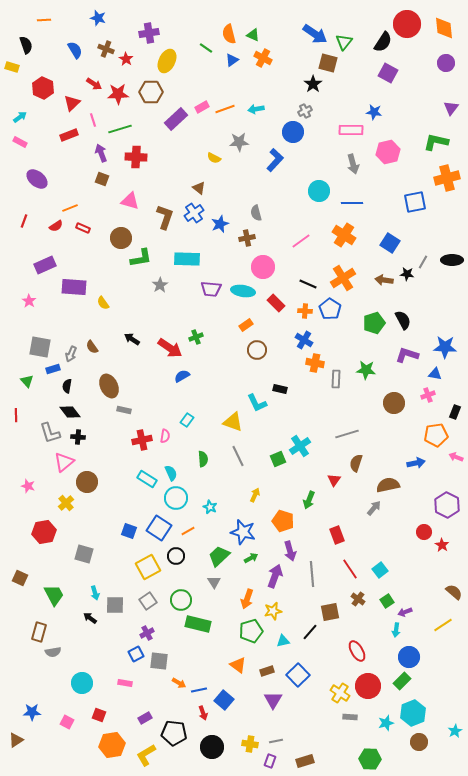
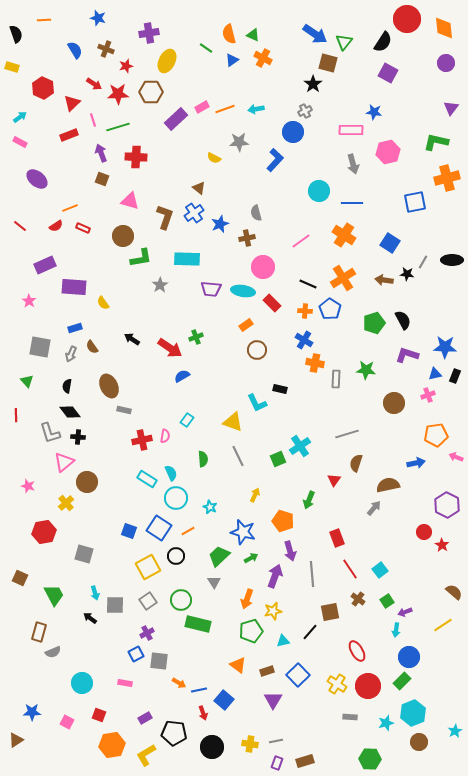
red circle at (407, 24): moved 5 px up
black semicircle at (26, 45): moved 10 px left, 11 px up
red star at (126, 59): moved 7 px down; rotated 24 degrees clockwise
green line at (120, 129): moved 2 px left, 2 px up
red line at (24, 221): moved 4 px left, 5 px down; rotated 72 degrees counterclockwise
brown circle at (121, 238): moved 2 px right, 2 px up
red rectangle at (276, 303): moved 4 px left
blue rectangle at (53, 369): moved 22 px right, 41 px up
blue triangle at (435, 374): rotated 24 degrees counterclockwise
black rectangle at (455, 412): moved 36 px up
red rectangle at (337, 535): moved 3 px down
gray semicircle at (53, 652): rotated 14 degrees counterclockwise
yellow cross at (340, 693): moved 3 px left, 9 px up
purple rectangle at (270, 761): moved 7 px right, 2 px down
